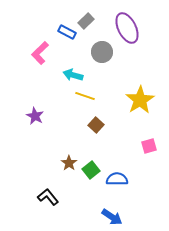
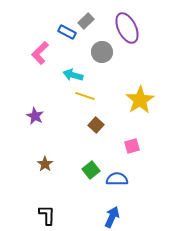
pink square: moved 17 px left
brown star: moved 24 px left, 1 px down
black L-shape: moved 1 px left, 18 px down; rotated 40 degrees clockwise
blue arrow: rotated 100 degrees counterclockwise
